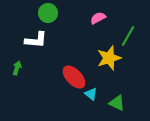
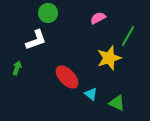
white L-shape: rotated 25 degrees counterclockwise
red ellipse: moved 7 px left
